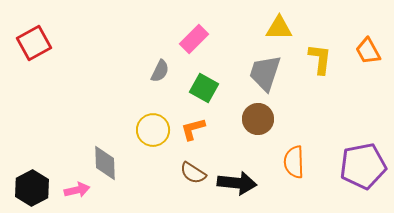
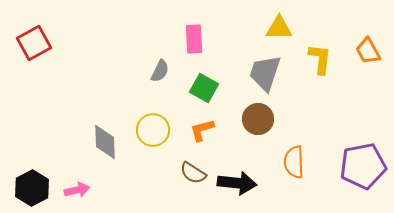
pink rectangle: rotated 48 degrees counterclockwise
orange L-shape: moved 9 px right, 1 px down
gray diamond: moved 21 px up
